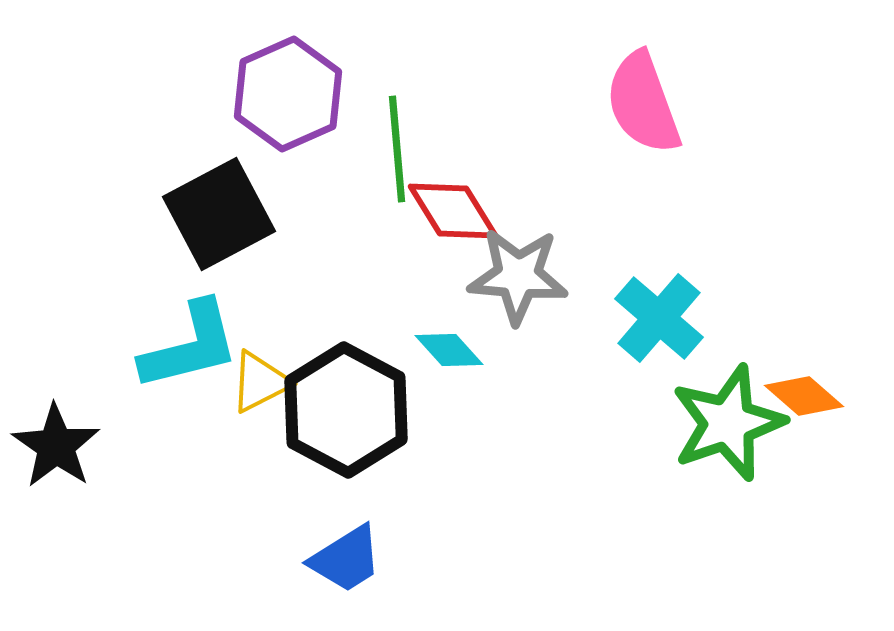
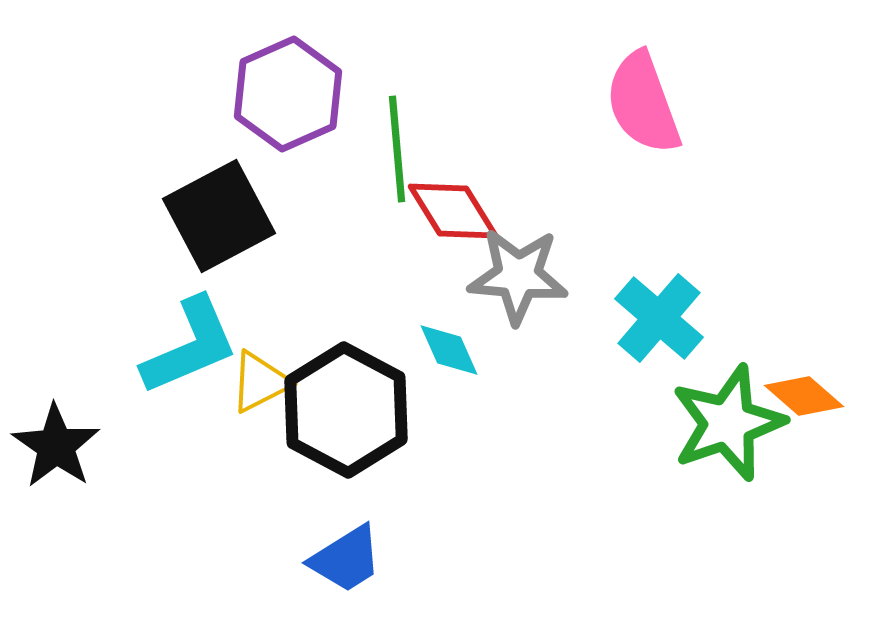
black square: moved 2 px down
cyan L-shape: rotated 9 degrees counterclockwise
cyan diamond: rotated 18 degrees clockwise
